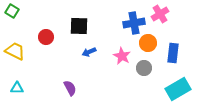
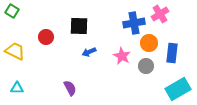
orange circle: moved 1 px right
blue rectangle: moved 1 px left
gray circle: moved 2 px right, 2 px up
